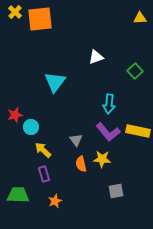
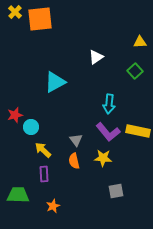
yellow triangle: moved 24 px down
white triangle: rotated 14 degrees counterclockwise
cyan triangle: rotated 25 degrees clockwise
yellow star: moved 1 px right, 1 px up
orange semicircle: moved 7 px left, 3 px up
purple rectangle: rotated 14 degrees clockwise
orange star: moved 2 px left, 5 px down
